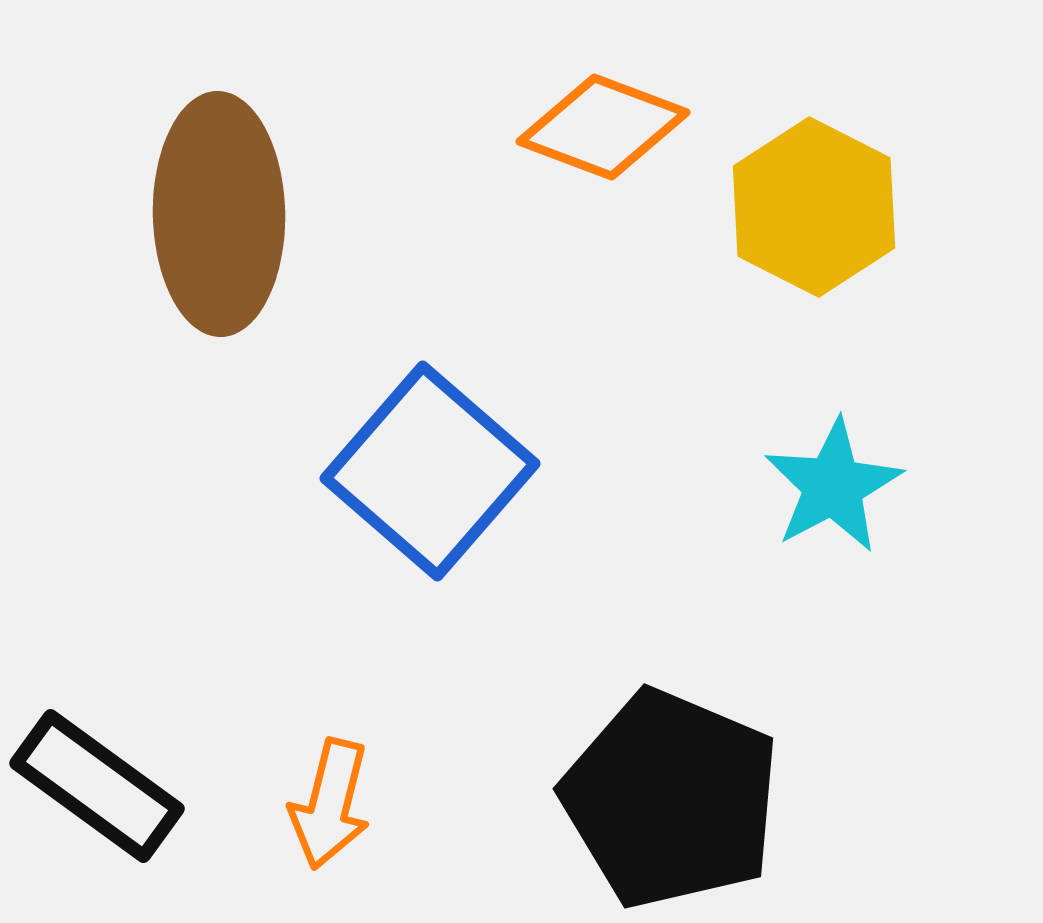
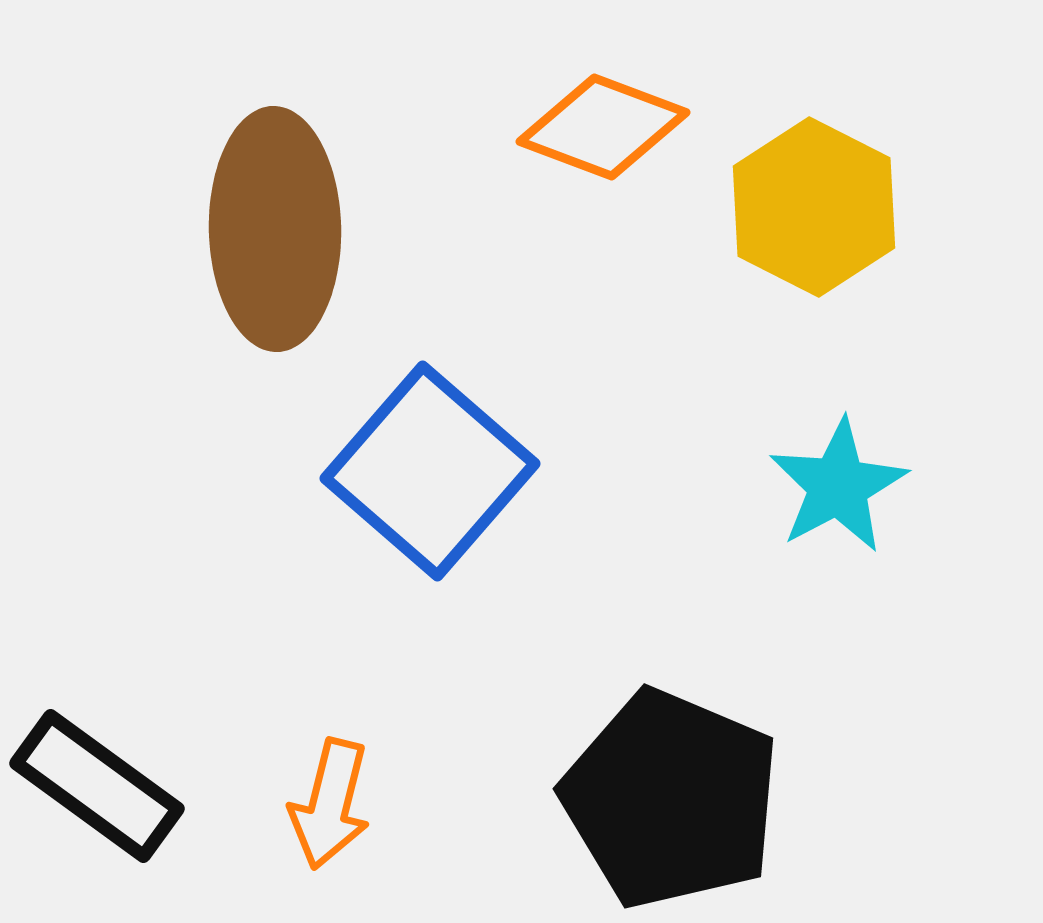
brown ellipse: moved 56 px right, 15 px down
cyan star: moved 5 px right
